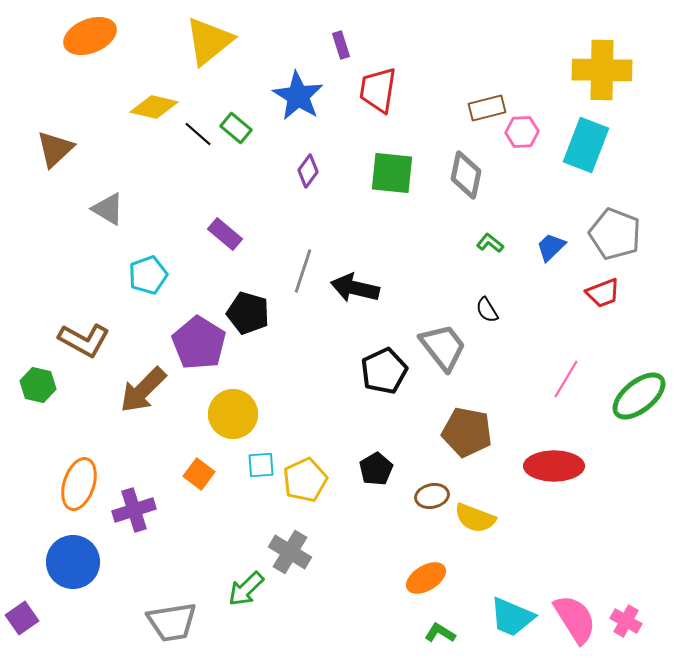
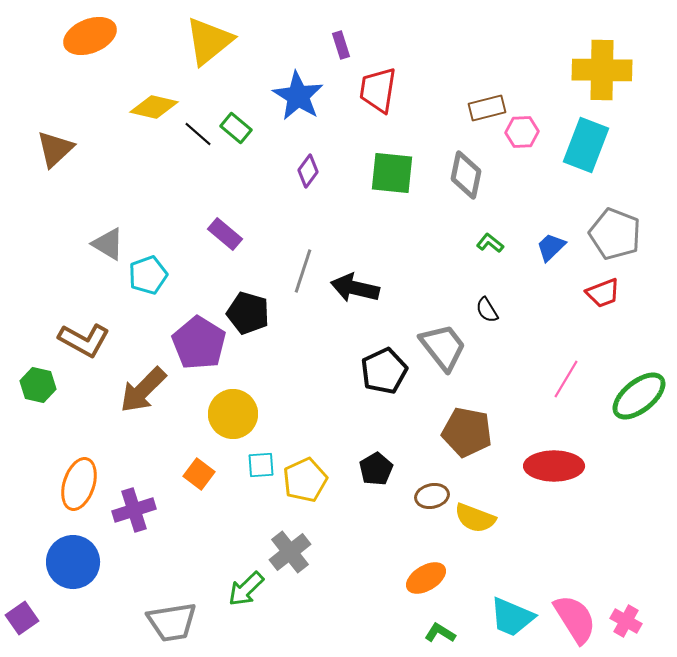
gray triangle at (108, 209): moved 35 px down
gray cross at (290, 552): rotated 21 degrees clockwise
